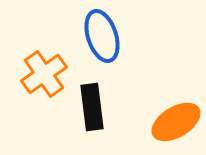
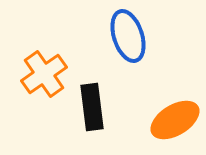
blue ellipse: moved 26 px right
orange ellipse: moved 1 px left, 2 px up
